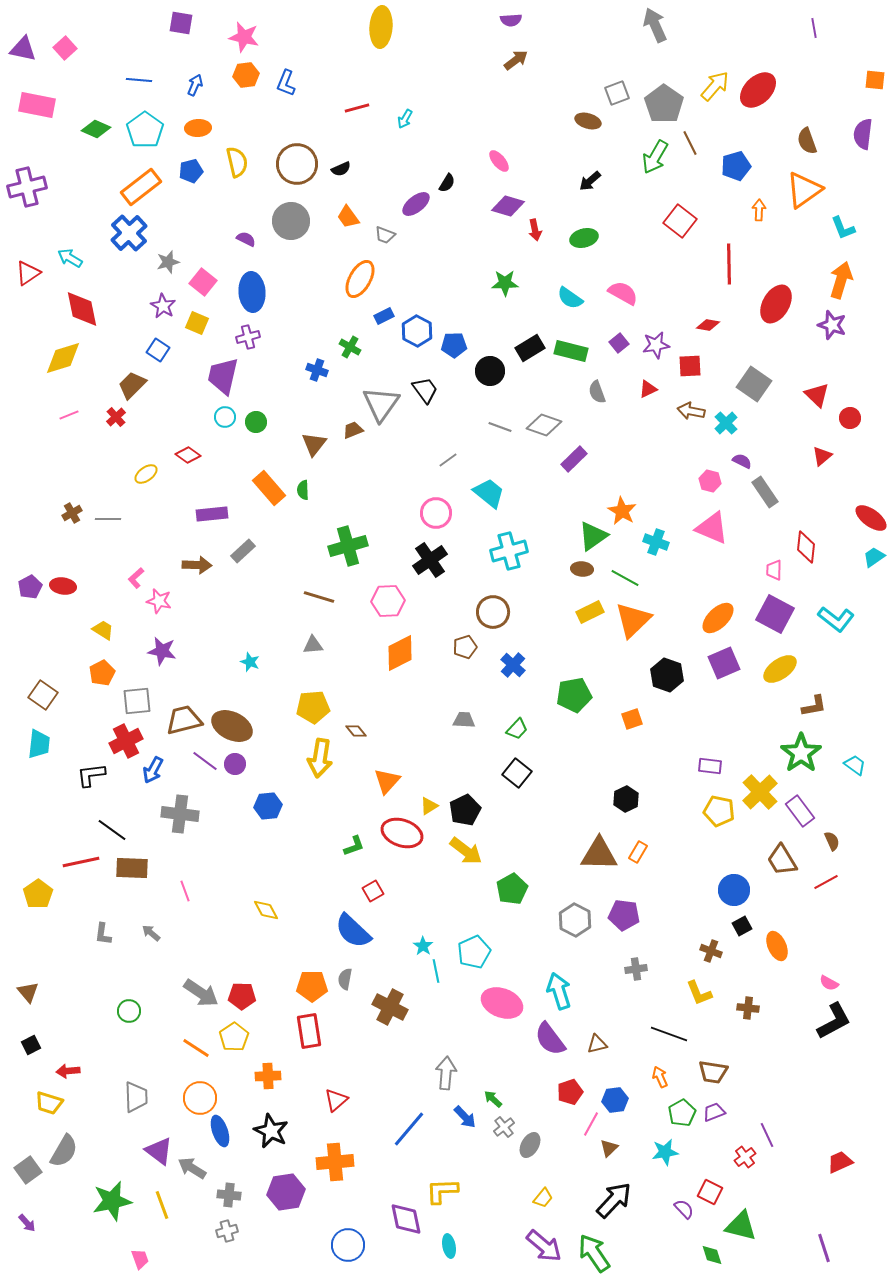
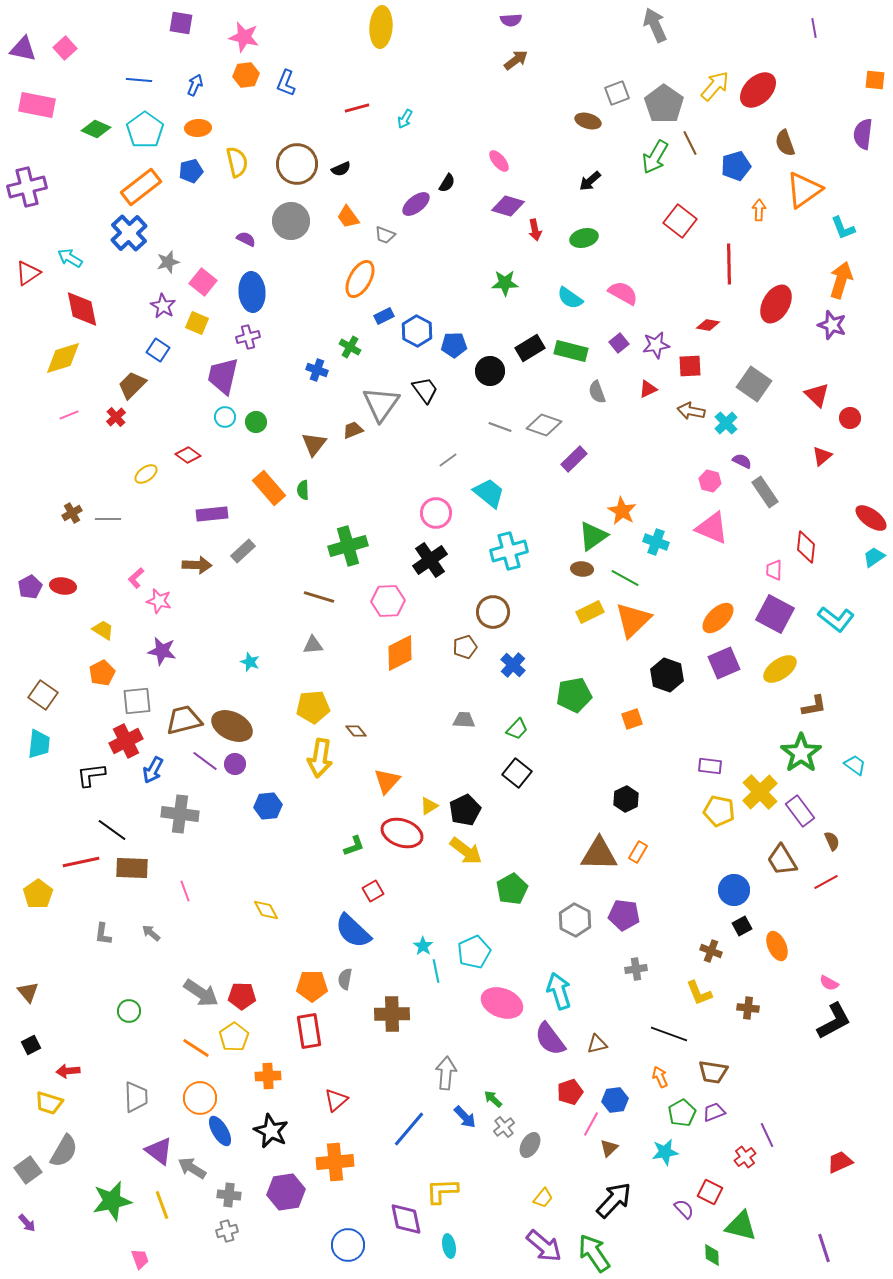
brown semicircle at (807, 141): moved 22 px left, 2 px down
brown cross at (390, 1007): moved 2 px right, 7 px down; rotated 28 degrees counterclockwise
blue ellipse at (220, 1131): rotated 12 degrees counterclockwise
green diamond at (712, 1255): rotated 15 degrees clockwise
